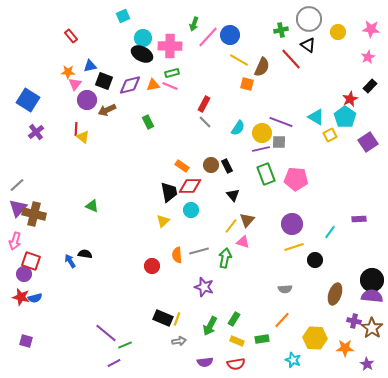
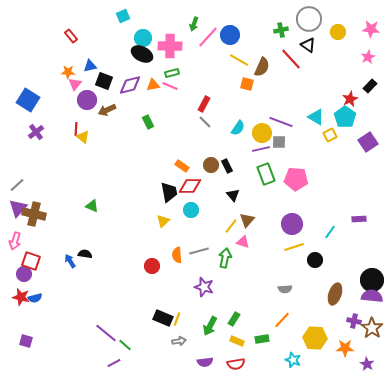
green line at (125, 345): rotated 64 degrees clockwise
